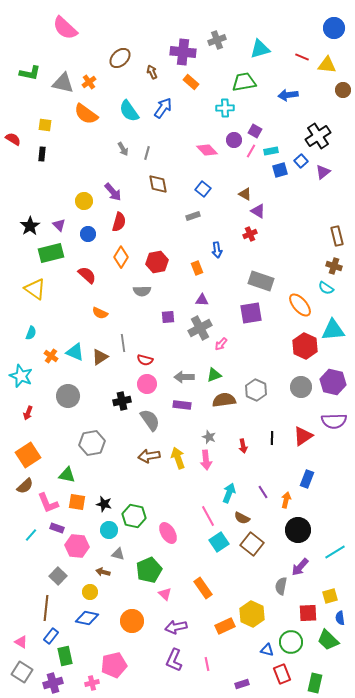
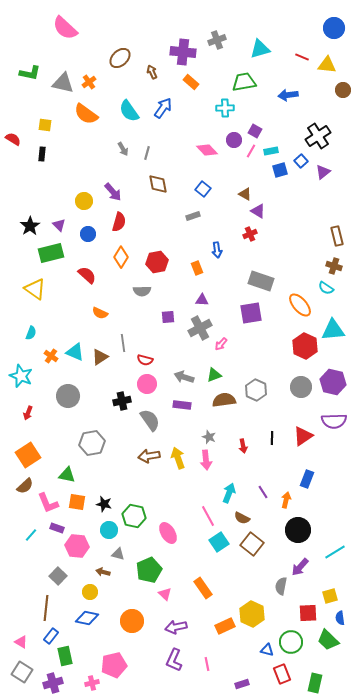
gray arrow at (184, 377): rotated 18 degrees clockwise
